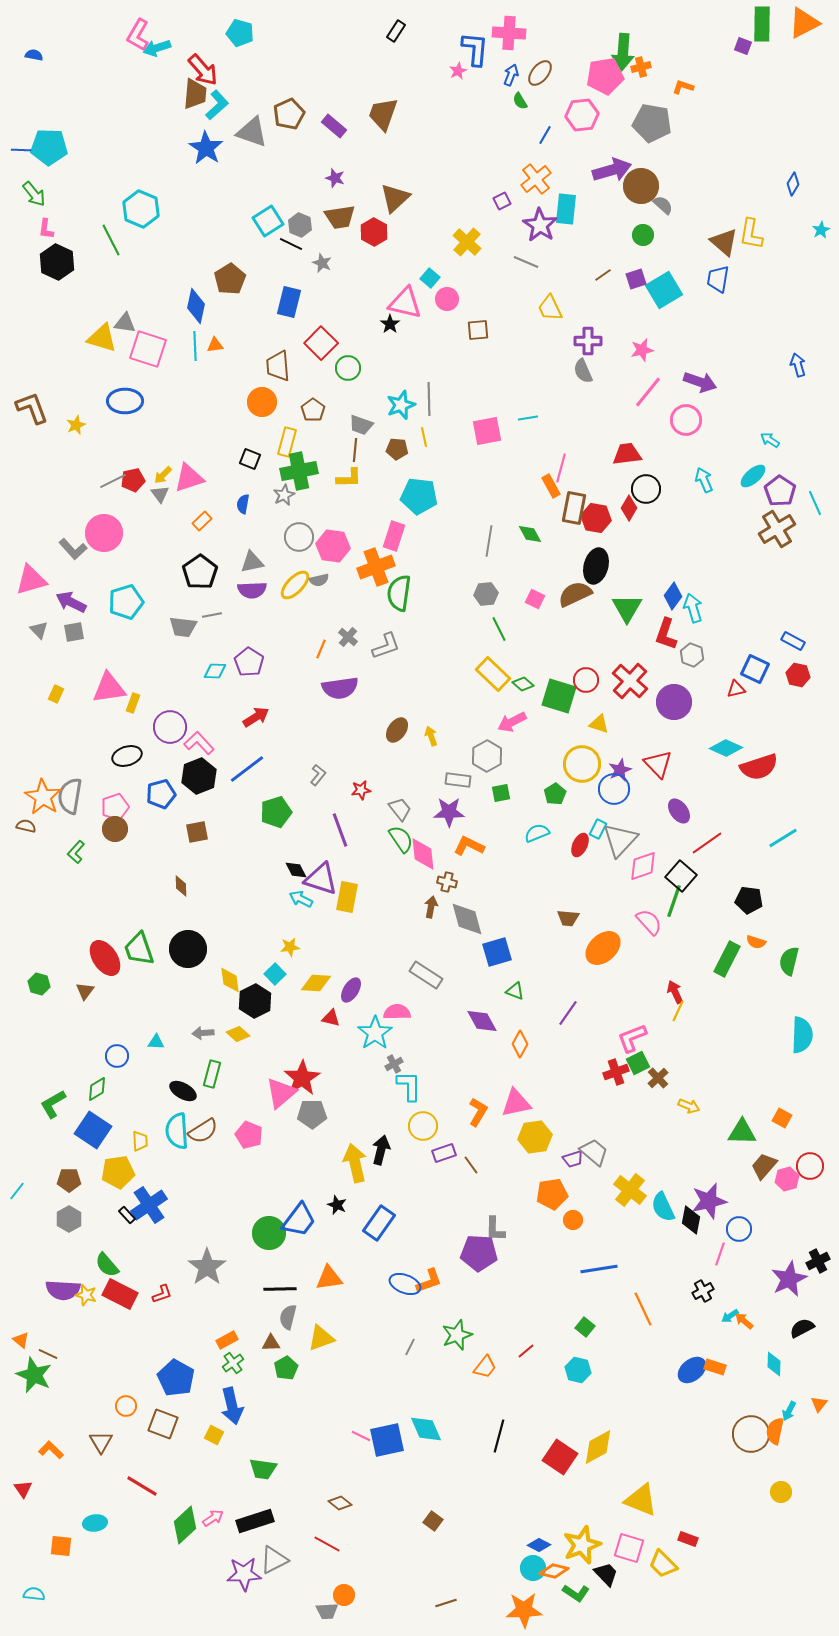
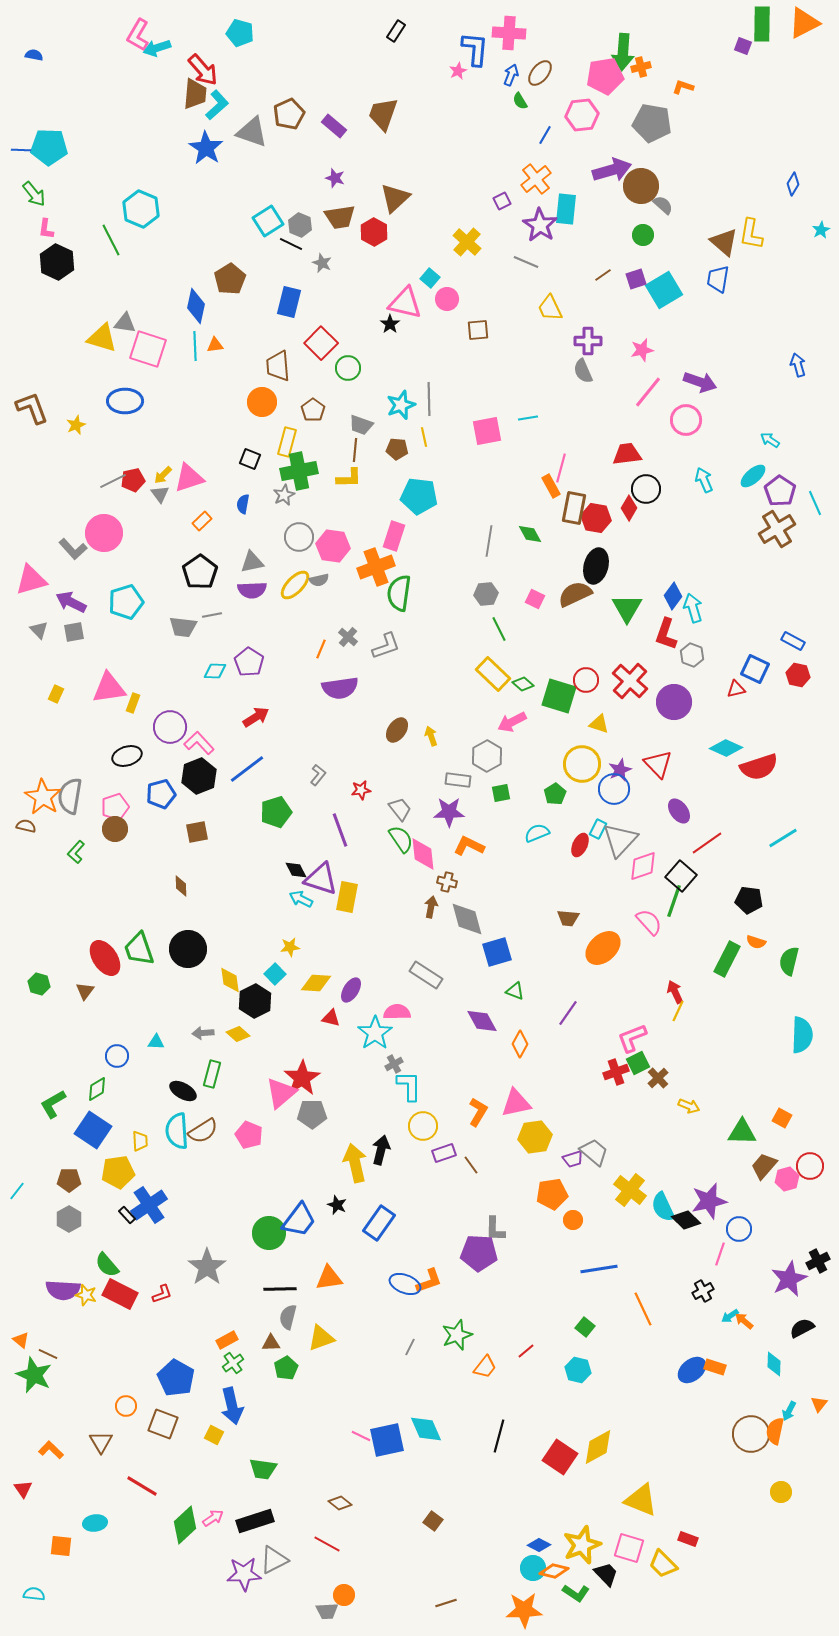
black diamond at (691, 1220): moved 5 px left; rotated 56 degrees counterclockwise
